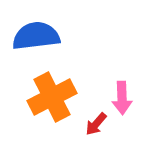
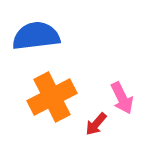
pink arrow: rotated 24 degrees counterclockwise
